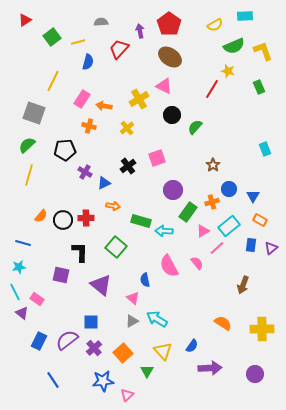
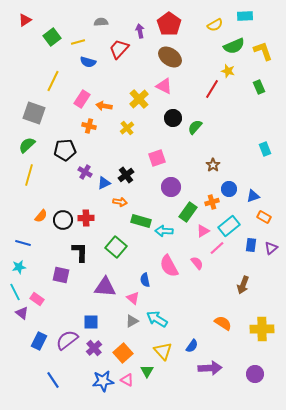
blue semicircle at (88, 62): rotated 91 degrees clockwise
yellow cross at (139, 99): rotated 12 degrees counterclockwise
black circle at (172, 115): moved 1 px right, 3 px down
black cross at (128, 166): moved 2 px left, 9 px down
purple circle at (173, 190): moved 2 px left, 3 px up
blue triangle at (253, 196): rotated 40 degrees clockwise
orange arrow at (113, 206): moved 7 px right, 4 px up
orange rectangle at (260, 220): moved 4 px right, 3 px up
purple triangle at (101, 285): moved 4 px right, 2 px down; rotated 35 degrees counterclockwise
pink triangle at (127, 395): moved 15 px up; rotated 48 degrees counterclockwise
